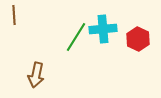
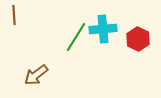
brown arrow: rotated 40 degrees clockwise
